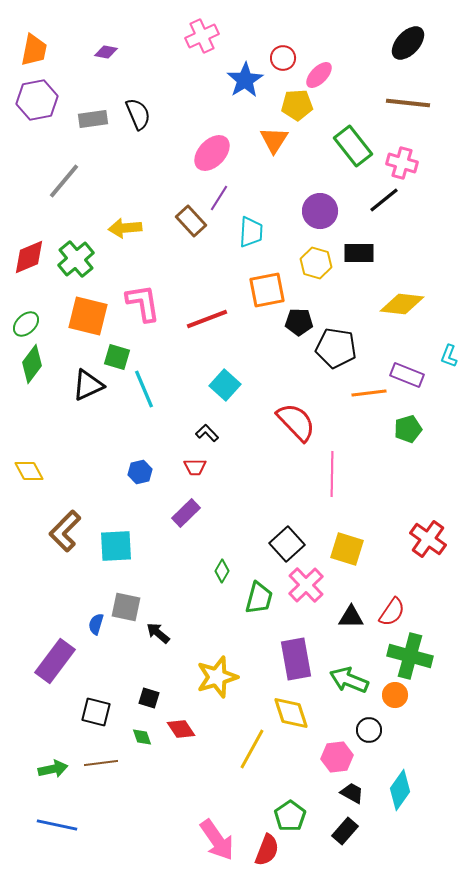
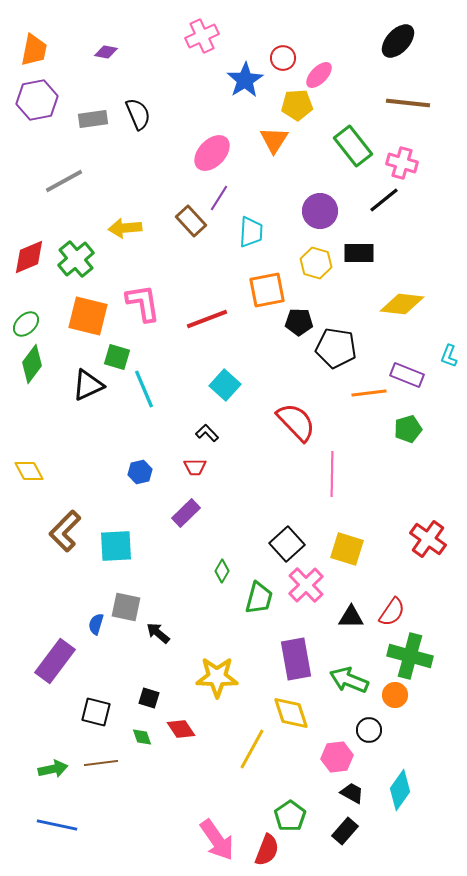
black ellipse at (408, 43): moved 10 px left, 2 px up
gray line at (64, 181): rotated 21 degrees clockwise
yellow star at (217, 677): rotated 18 degrees clockwise
